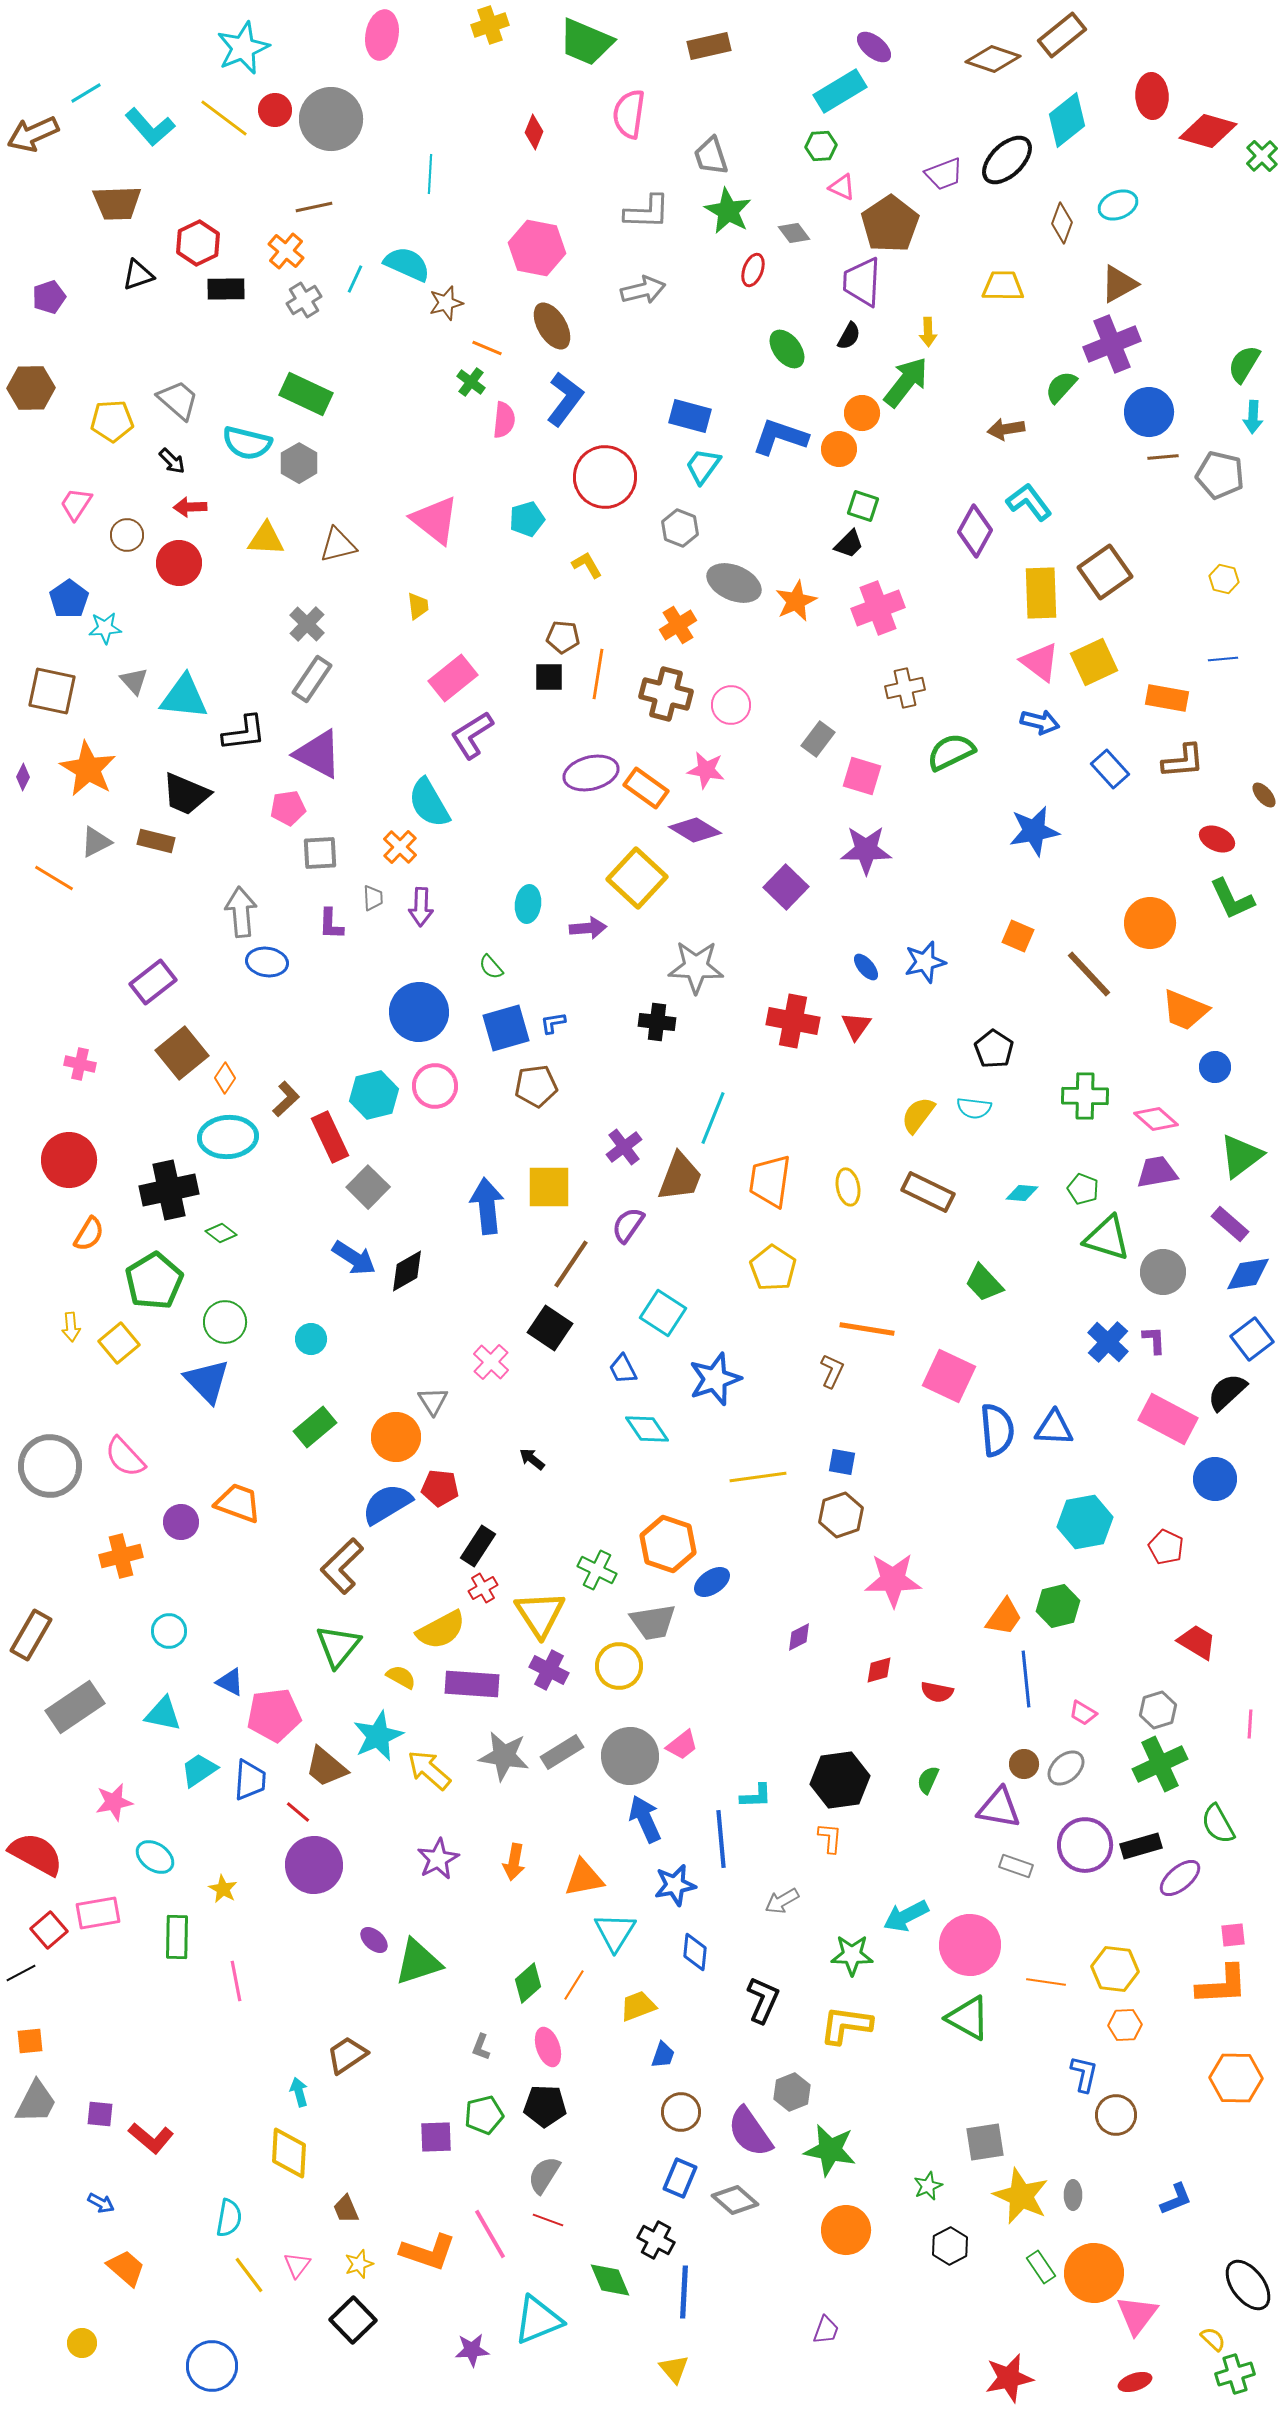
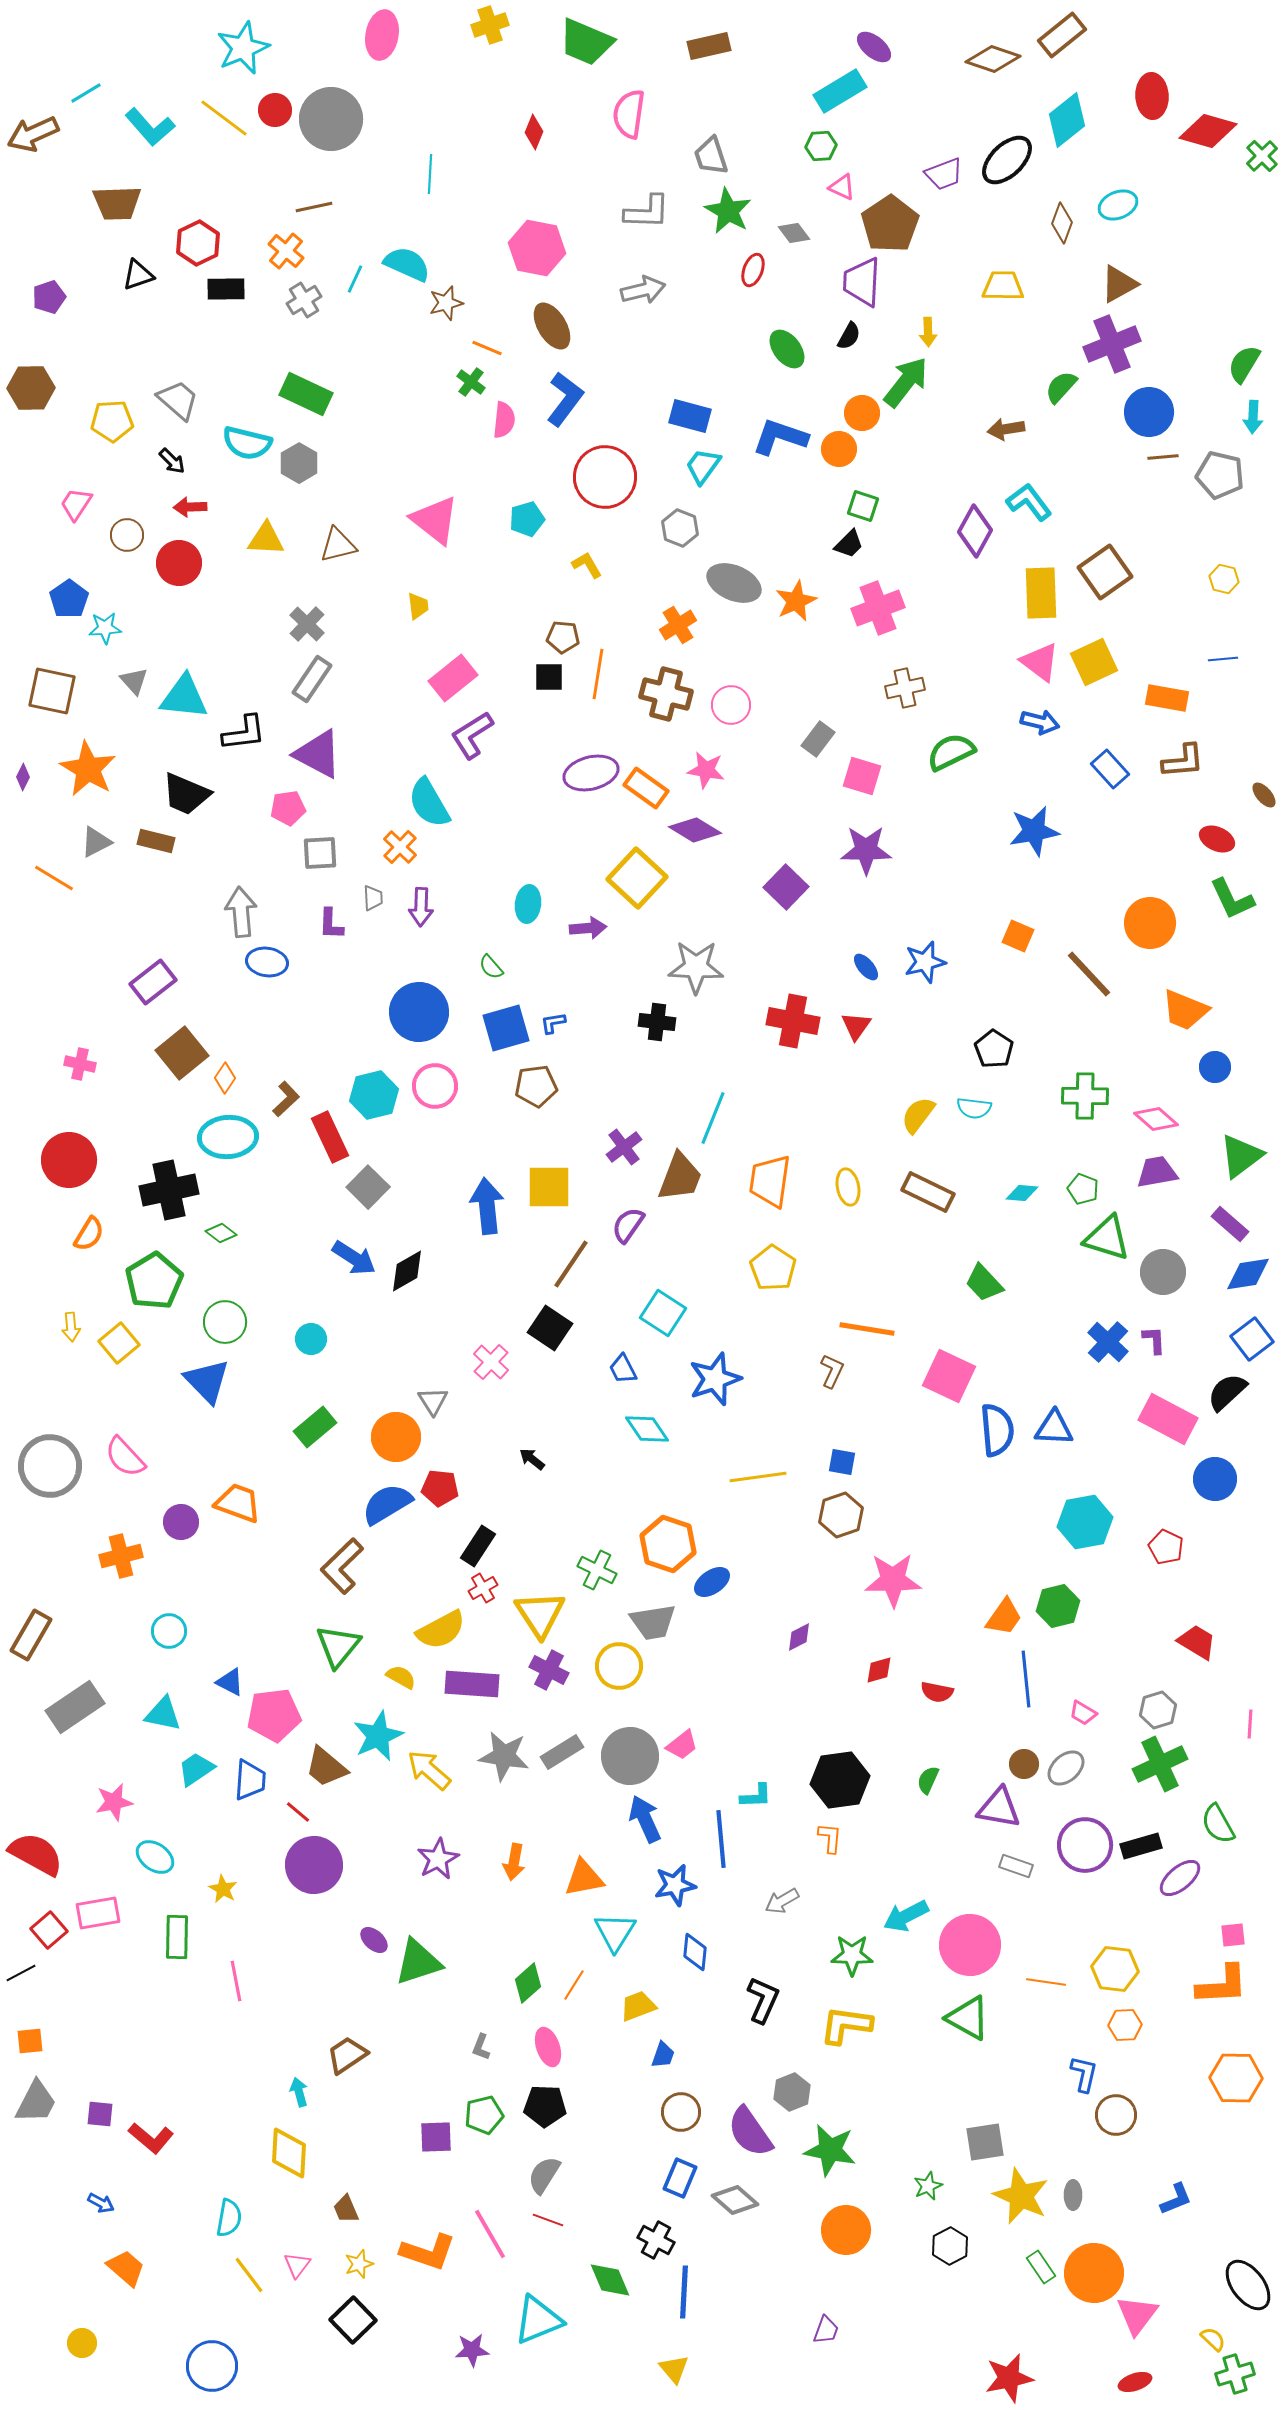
cyan trapezoid at (199, 1770): moved 3 px left, 1 px up
